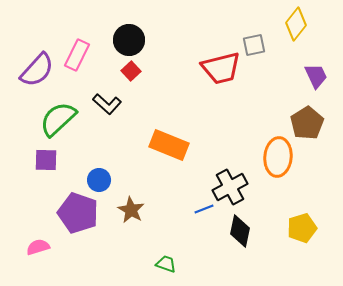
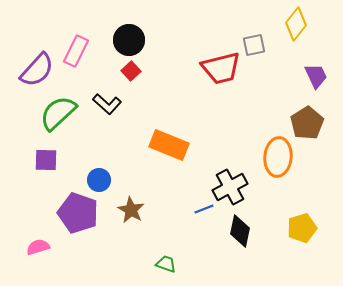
pink rectangle: moved 1 px left, 4 px up
green semicircle: moved 6 px up
